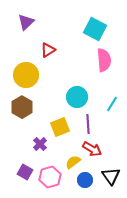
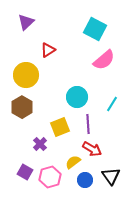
pink semicircle: rotated 55 degrees clockwise
